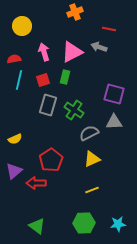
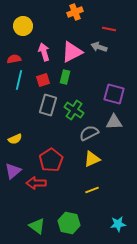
yellow circle: moved 1 px right
purple triangle: moved 1 px left
green hexagon: moved 15 px left; rotated 15 degrees clockwise
